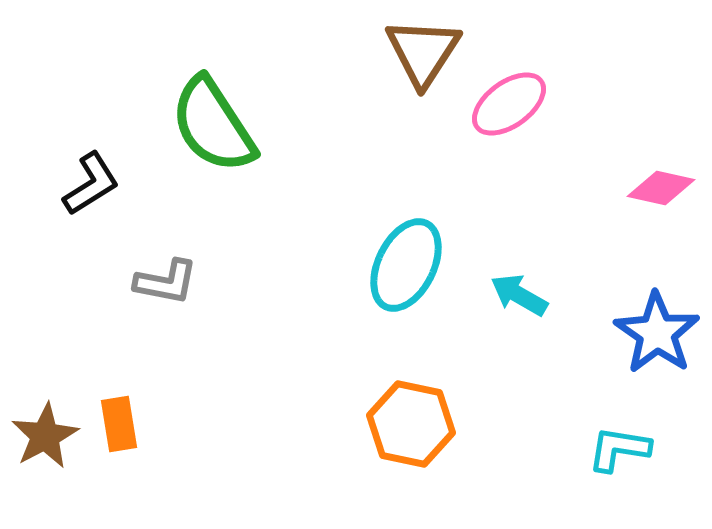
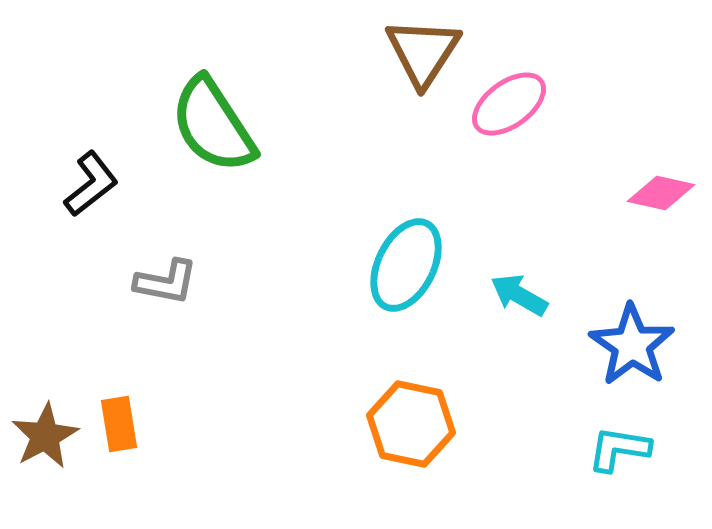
black L-shape: rotated 6 degrees counterclockwise
pink diamond: moved 5 px down
blue star: moved 25 px left, 12 px down
